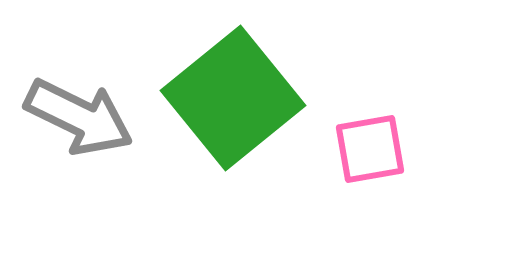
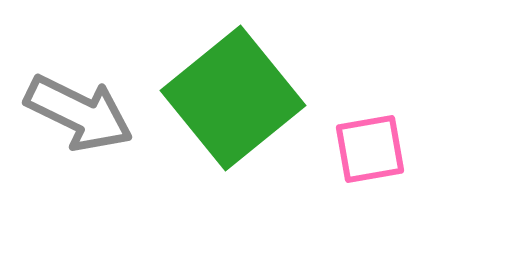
gray arrow: moved 4 px up
